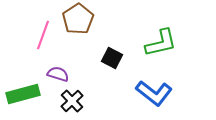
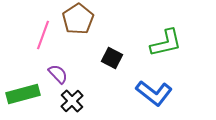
green L-shape: moved 5 px right
purple semicircle: rotated 30 degrees clockwise
